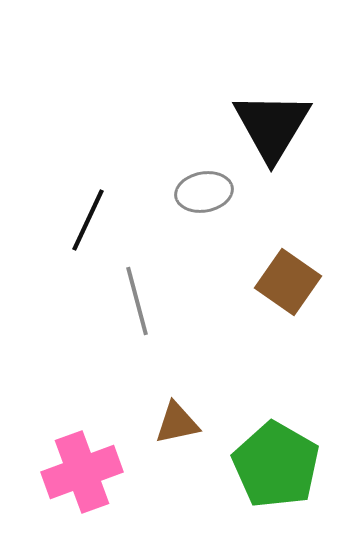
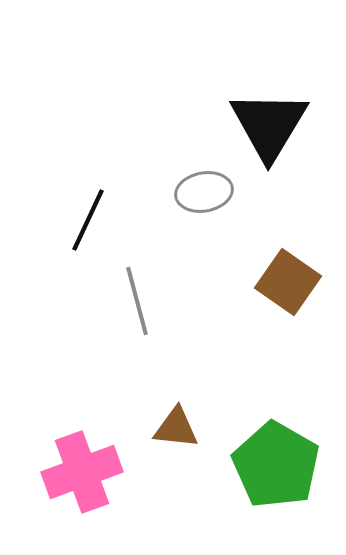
black triangle: moved 3 px left, 1 px up
brown triangle: moved 1 px left, 5 px down; rotated 18 degrees clockwise
